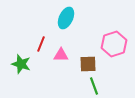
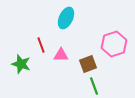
red line: moved 1 px down; rotated 42 degrees counterclockwise
brown square: rotated 18 degrees counterclockwise
